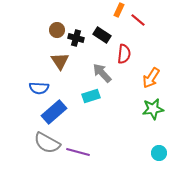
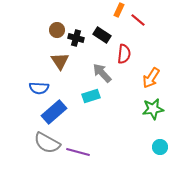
cyan circle: moved 1 px right, 6 px up
